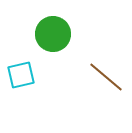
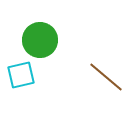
green circle: moved 13 px left, 6 px down
